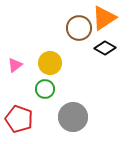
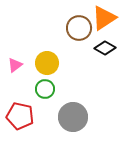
yellow circle: moved 3 px left
red pentagon: moved 1 px right, 3 px up; rotated 8 degrees counterclockwise
